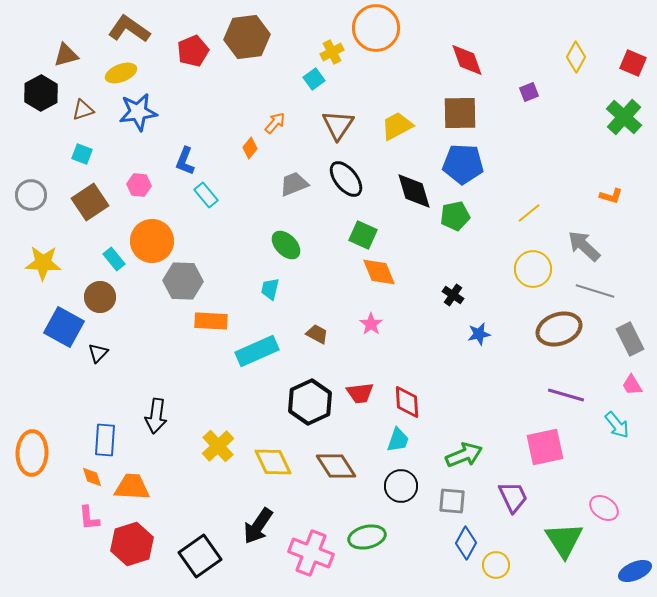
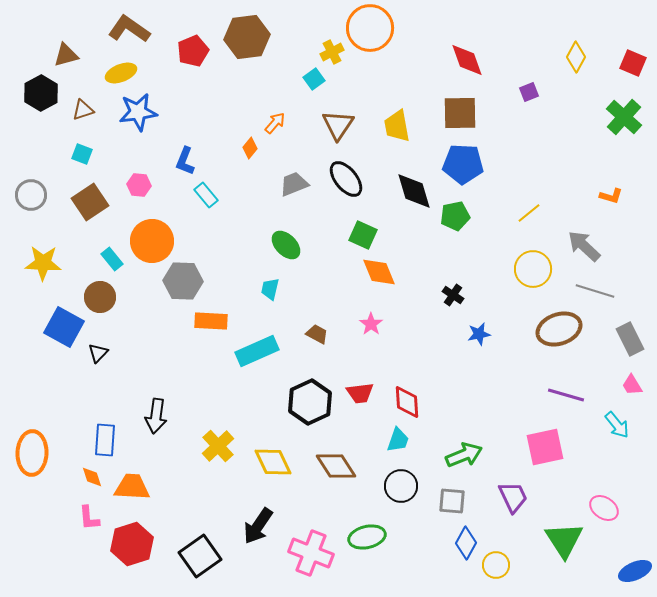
orange circle at (376, 28): moved 6 px left
yellow trapezoid at (397, 126): rotated 72 degrees counterclockwise
cyan rectangle at (114, 259): moved 2 px left
